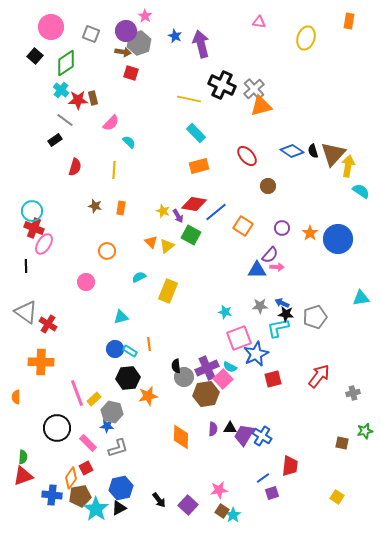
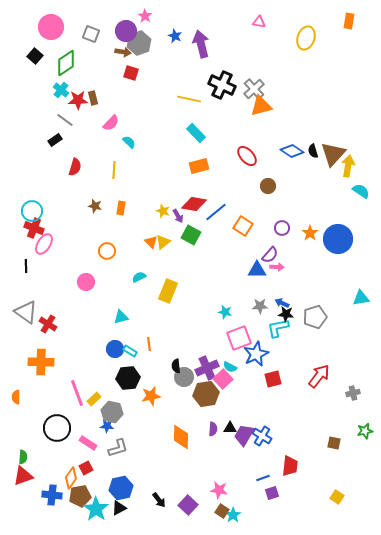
yellow triangle at (167, 246): moved 4 px left, 4 px up
orange star at (148, 396): moved 3 px right
pink rectangle at (88, 443): rotated 12 degrees counterclockwise
brown square at (342, 443): moved 8 px left
blue line at (263, 478): rotated 16 degrees clockwise
pink star at (219, 490): rotated 18 degrees clockwise
